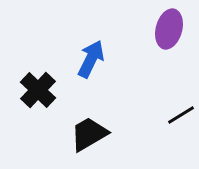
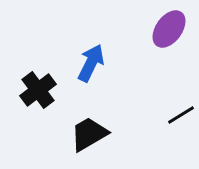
purple ellipse: rotated 21 degrees clockwise
blue arrow: moved 4 px down
black cross: rotated 9 degrees clockwise
